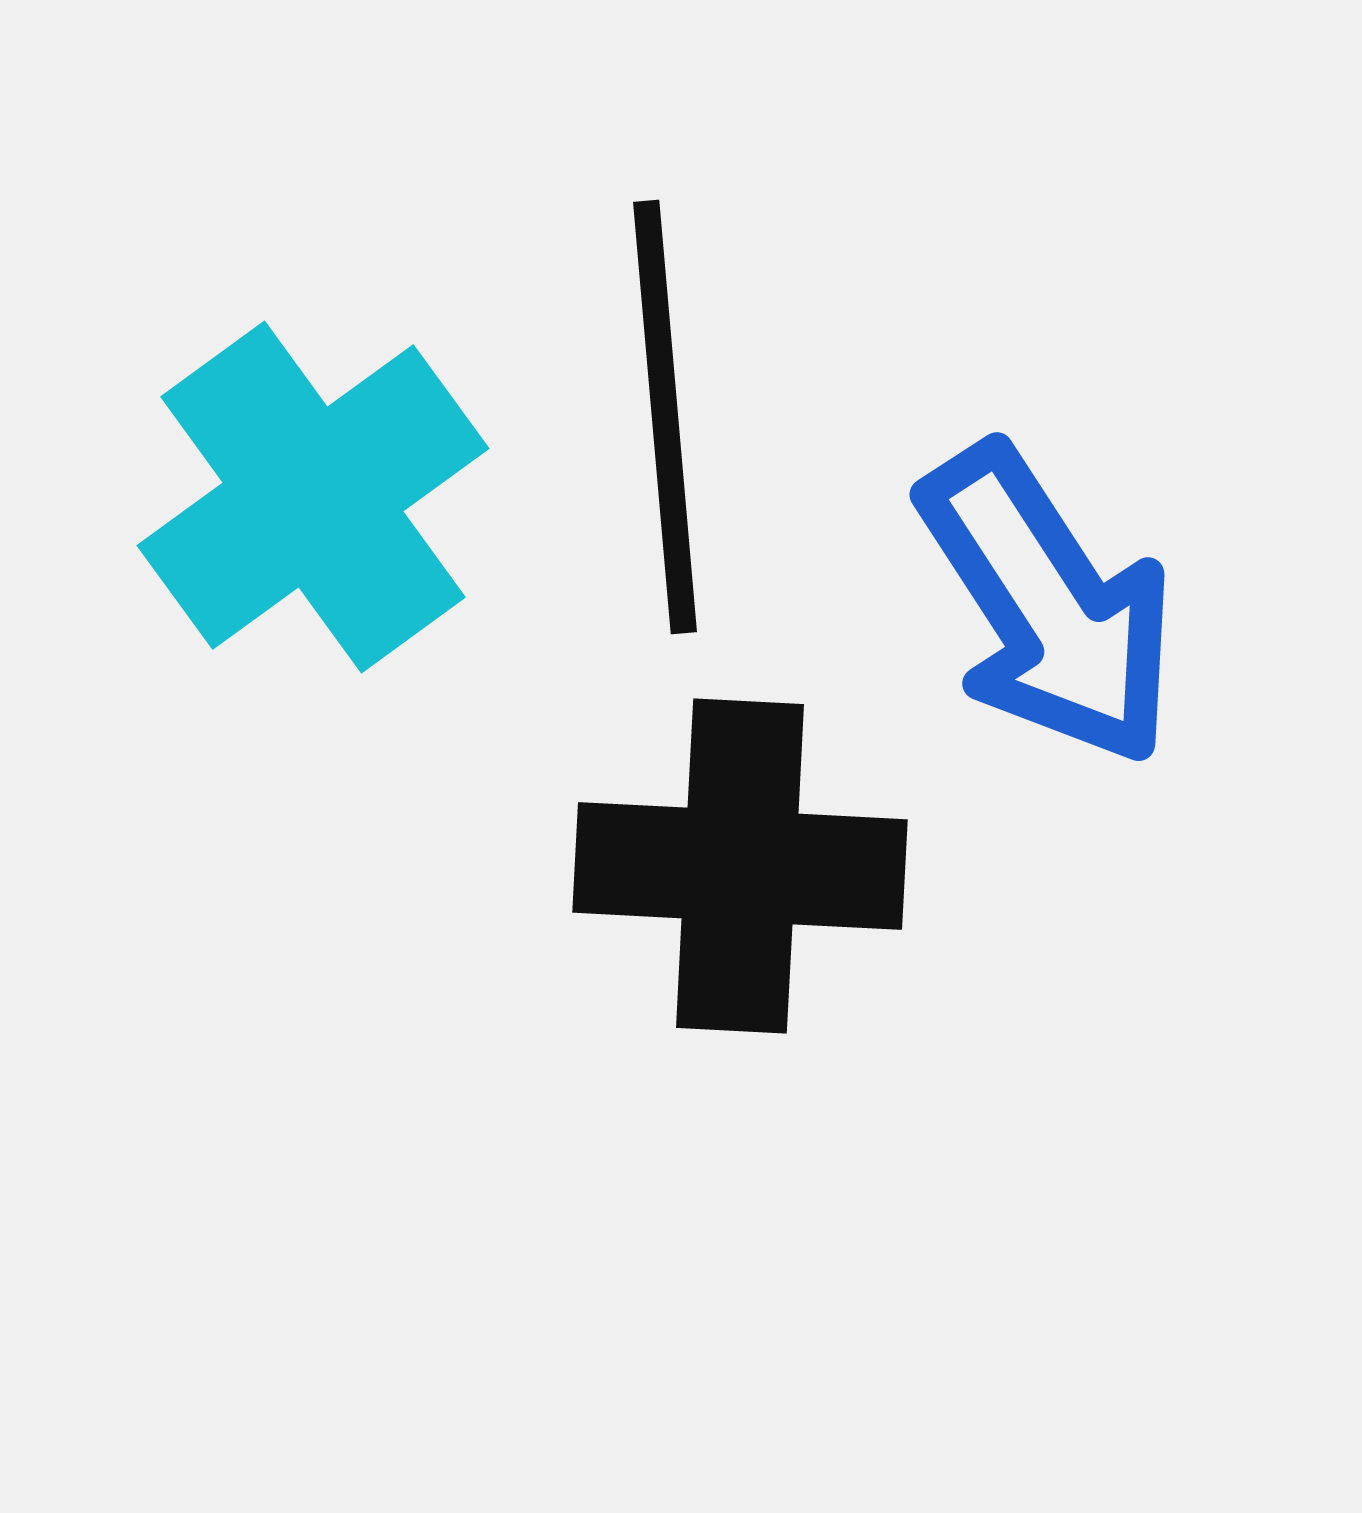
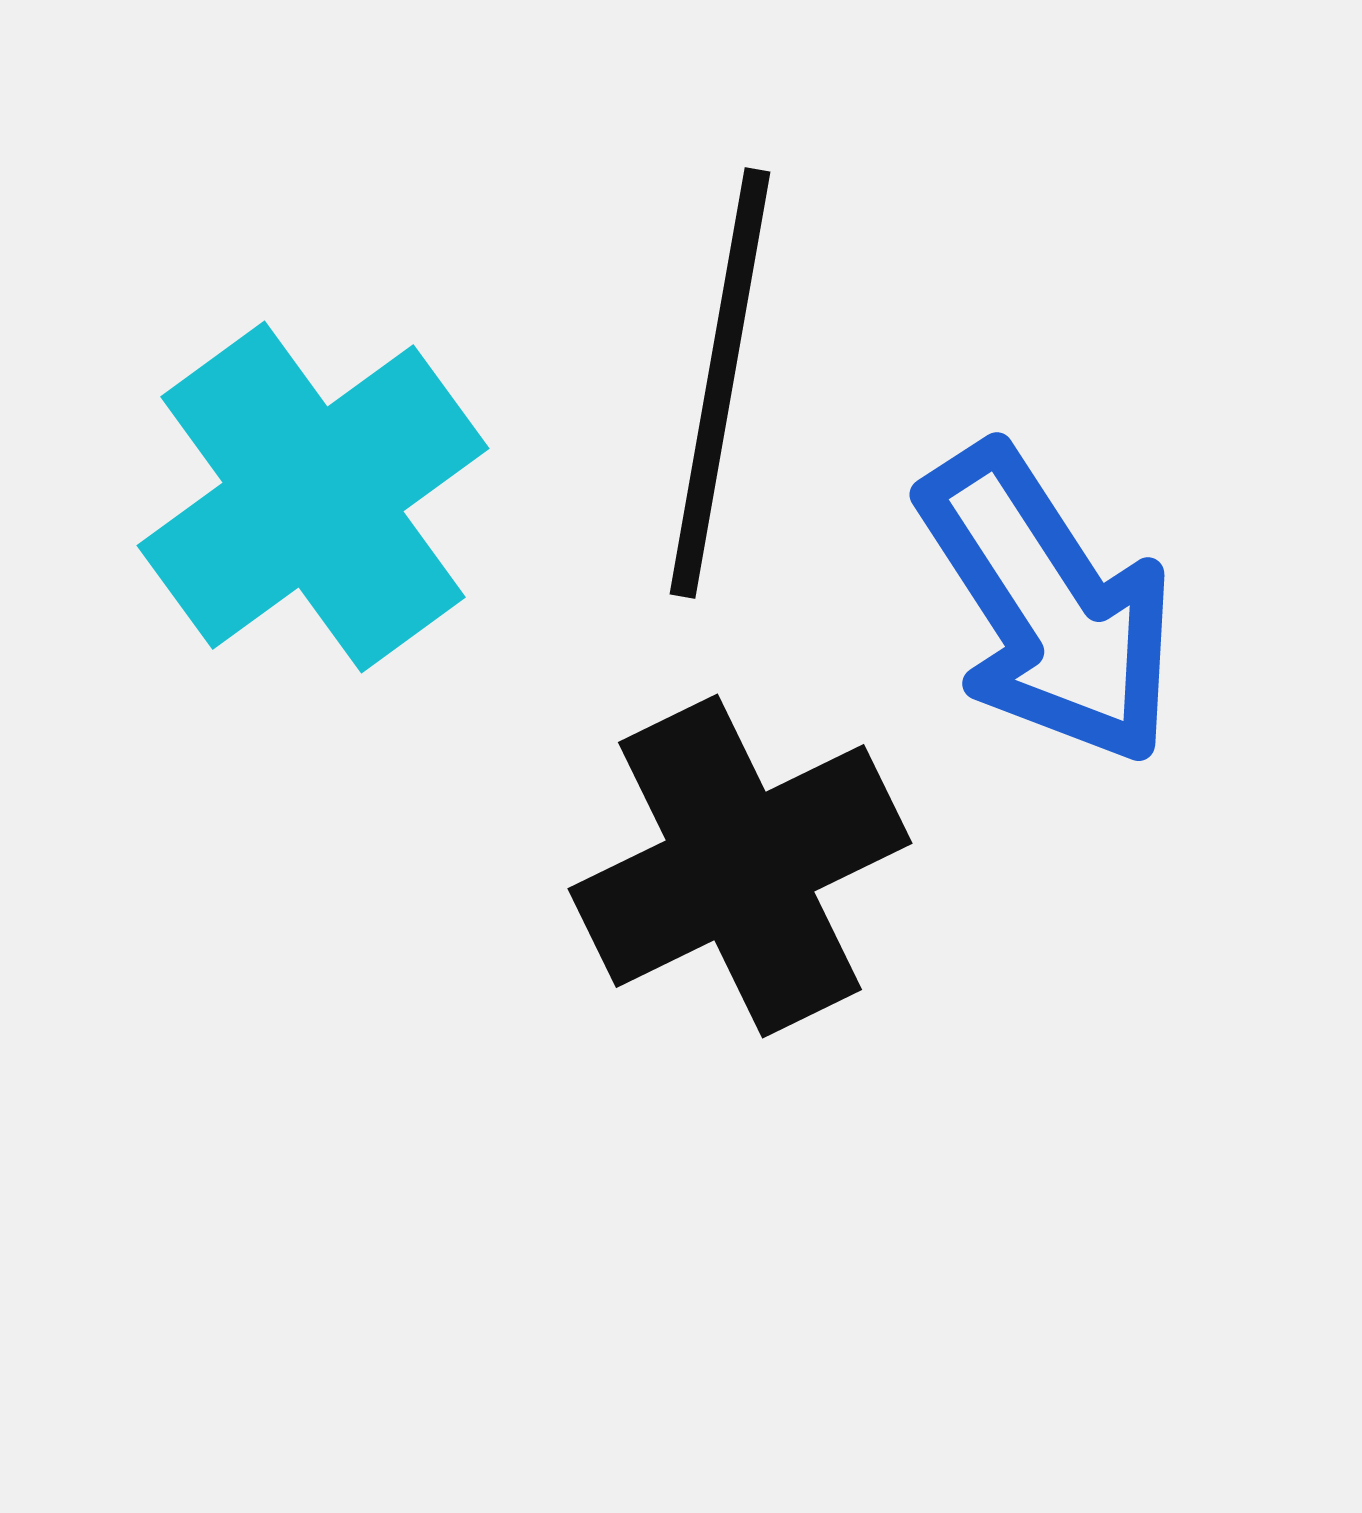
black line: moved 55 px right, 34 px up; rotated 15 degrees clockwise
black cross: rotated 29 degrees counterclockwise
